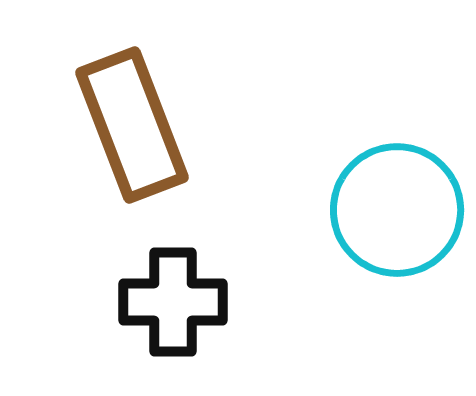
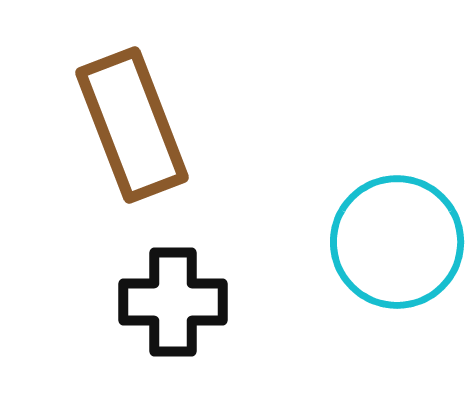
cyan circle: moved 32 px down
